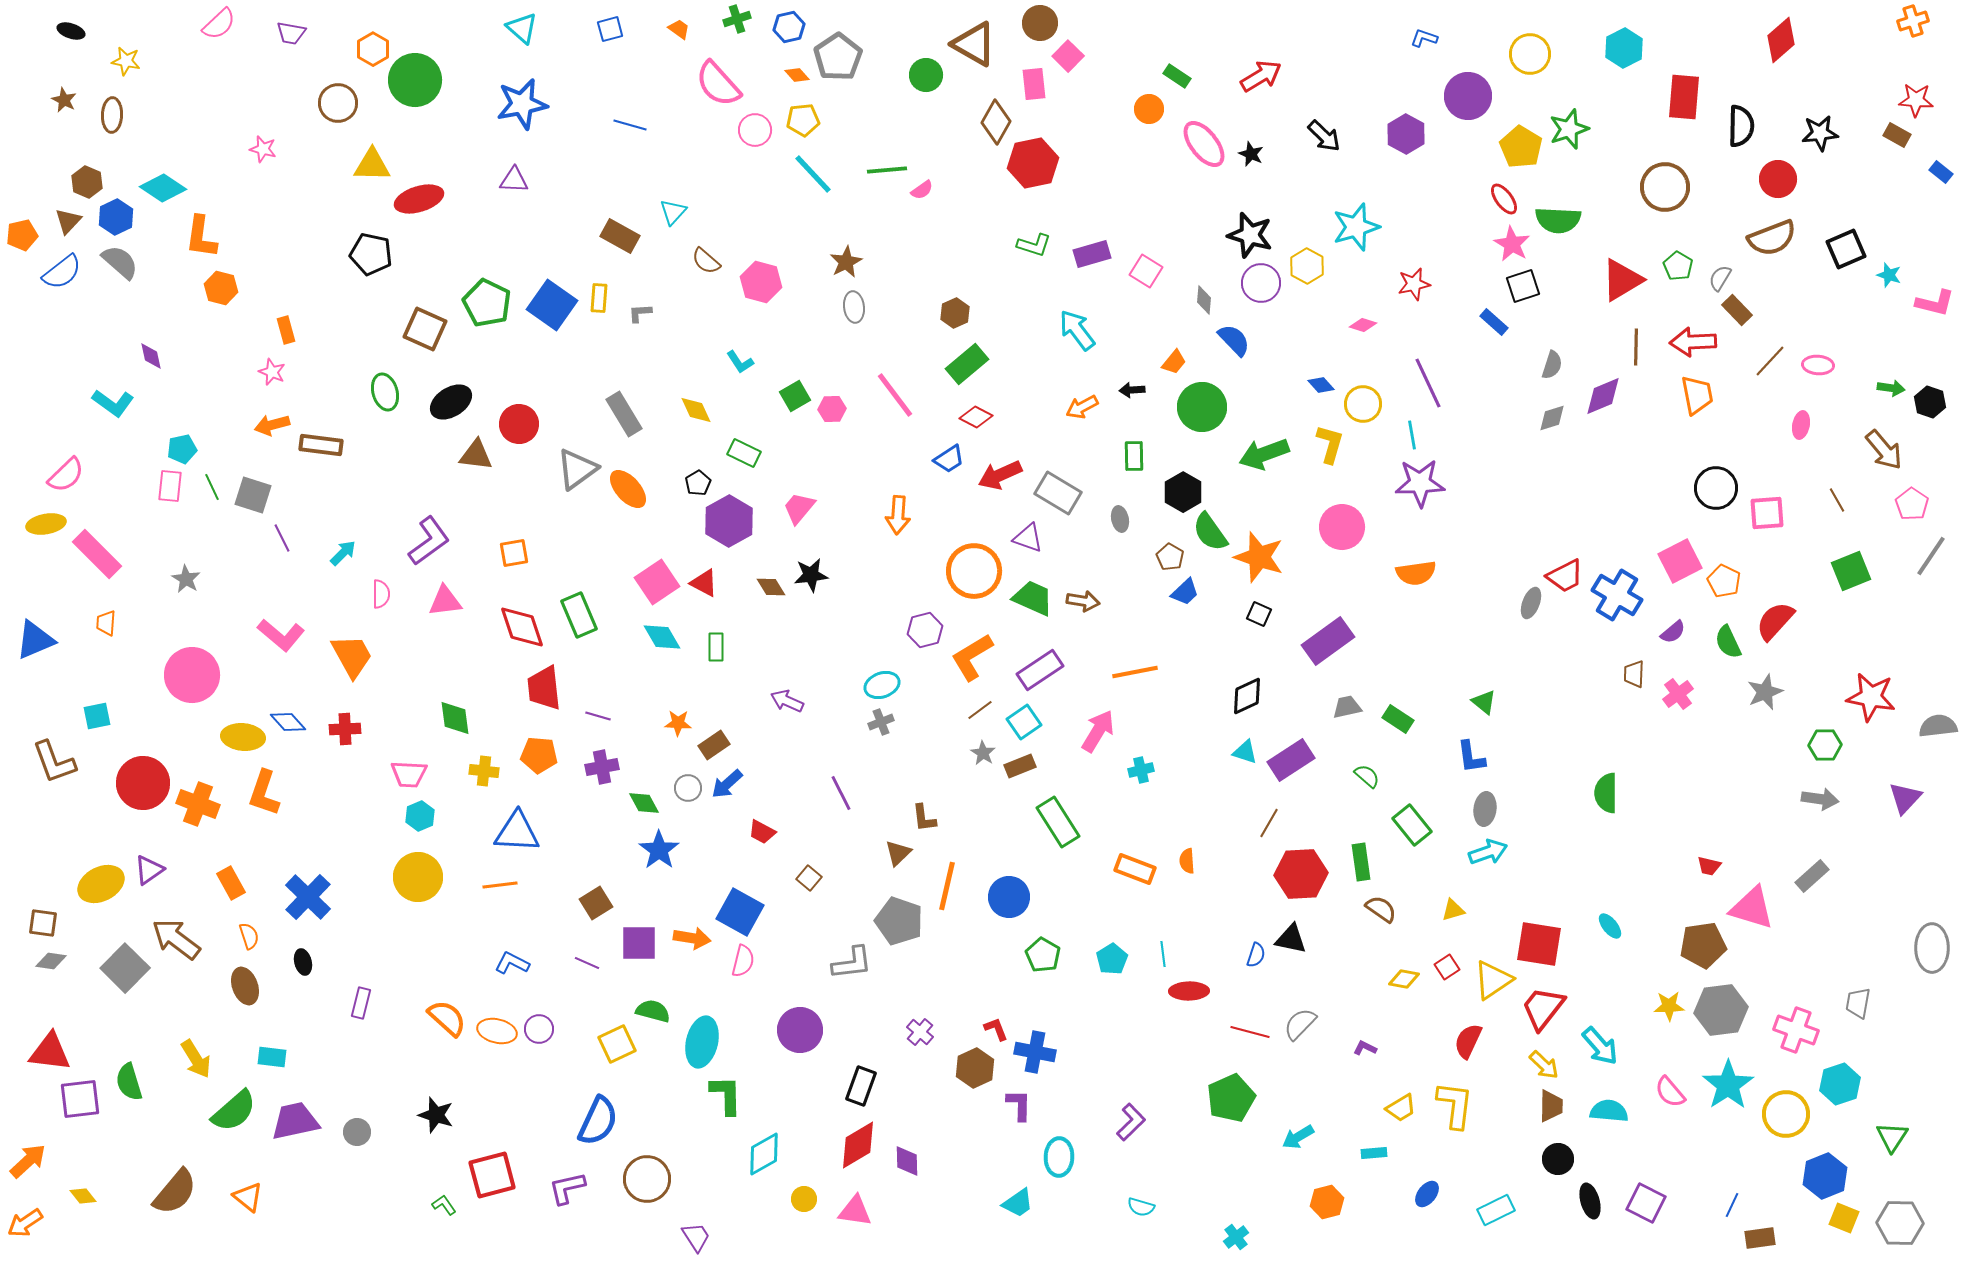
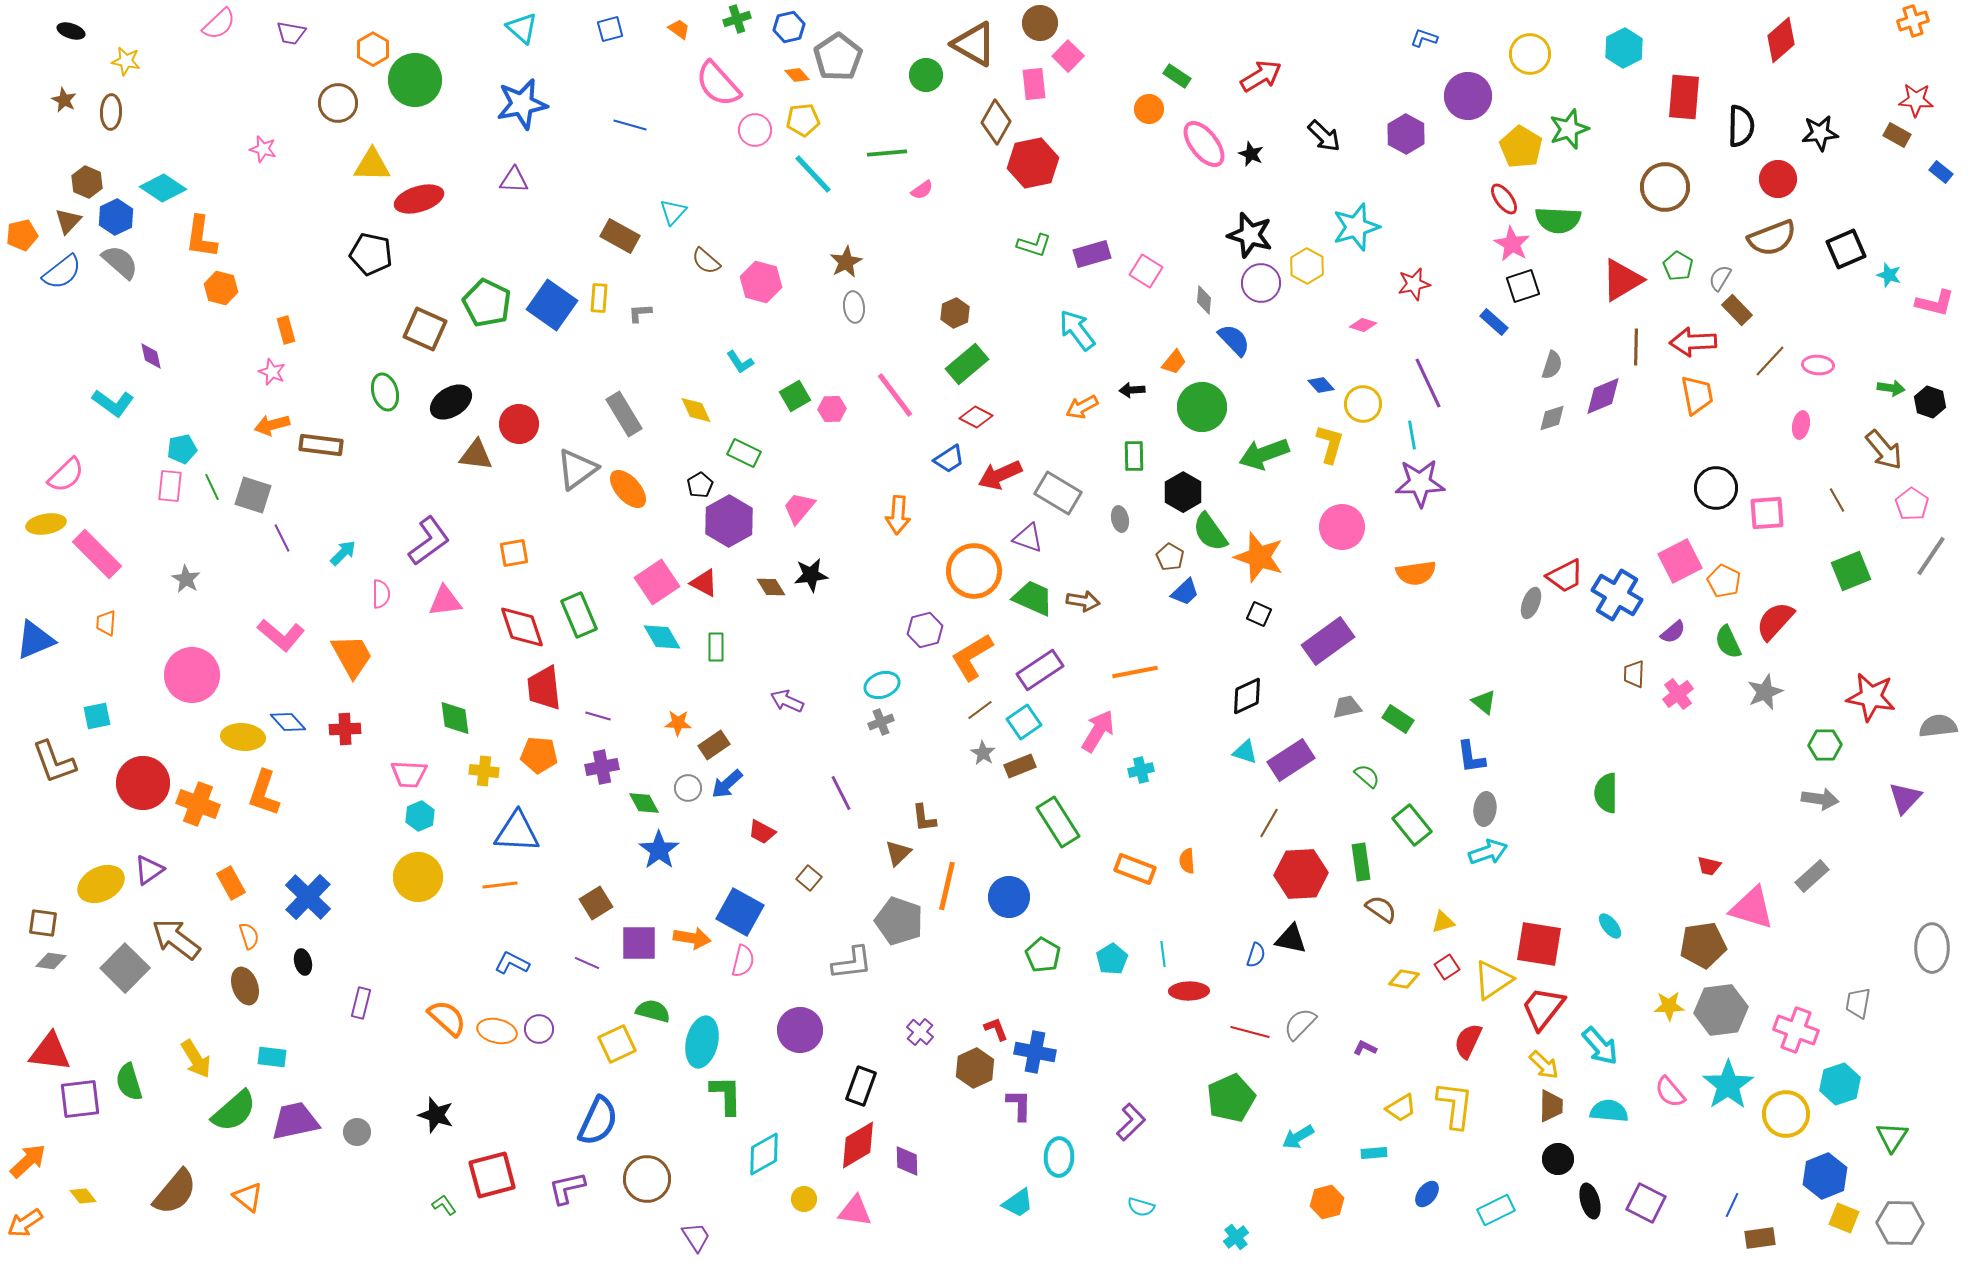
brown ellipse at (112, 115): moved 1 px left, 3 px up
green line at (887, 170): moved 17 px up
black pentagon at (698, 483): moved 2 px right, 2 px down
yellow triangle at (1453, 910): moved 10 px left, 12 px down
